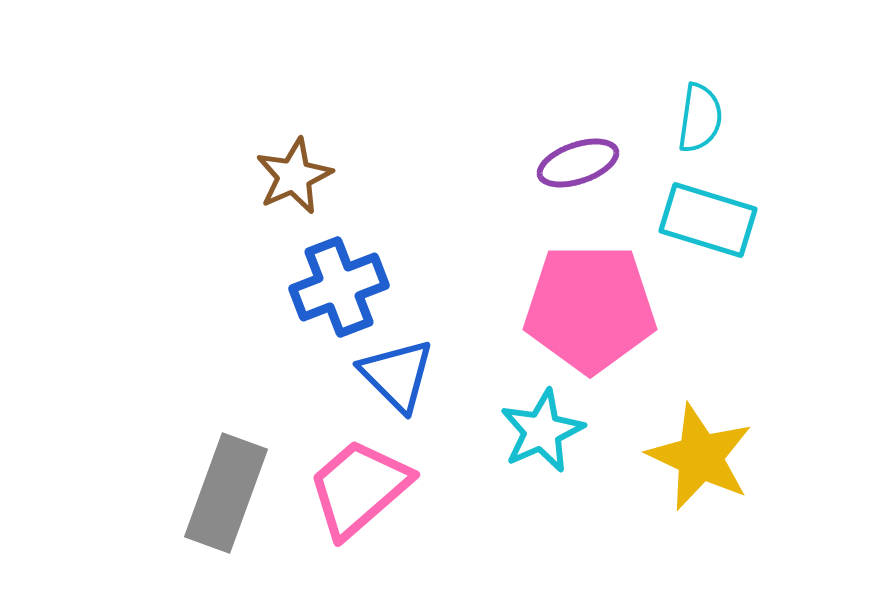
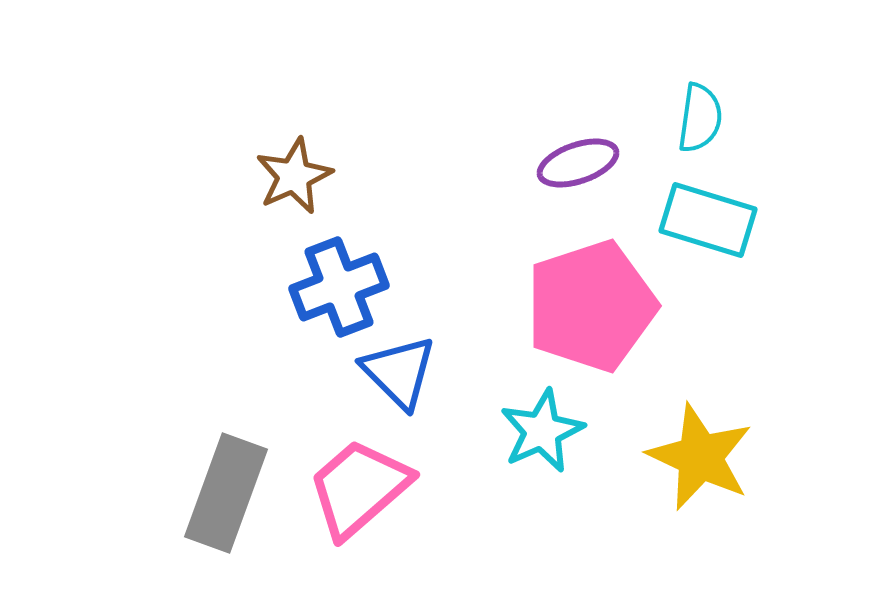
pink pentagon: moved 1 px right, 2 px up; rotated 18 degrees counterclockwise
blue triangle: moved 2 px right, 3 px up
